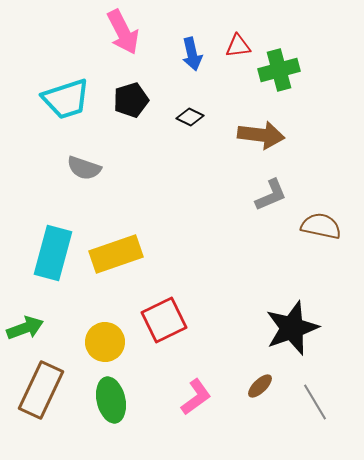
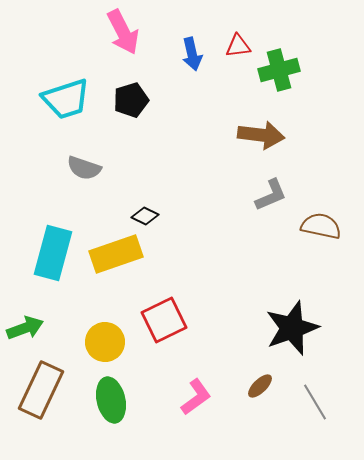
black diamond: moved 45 px left, 99 px down
